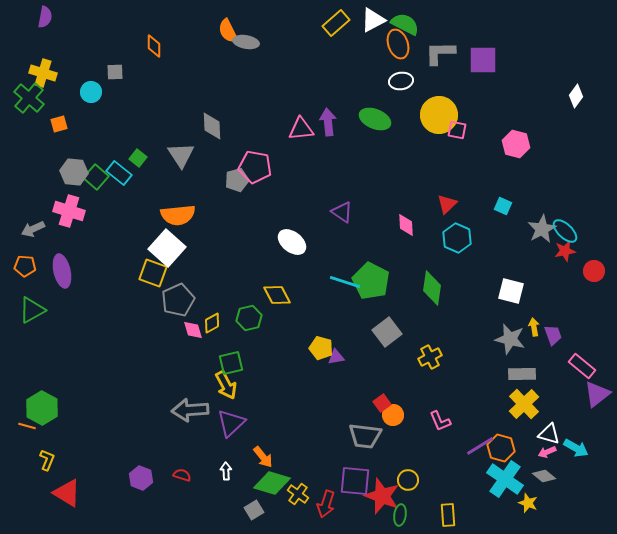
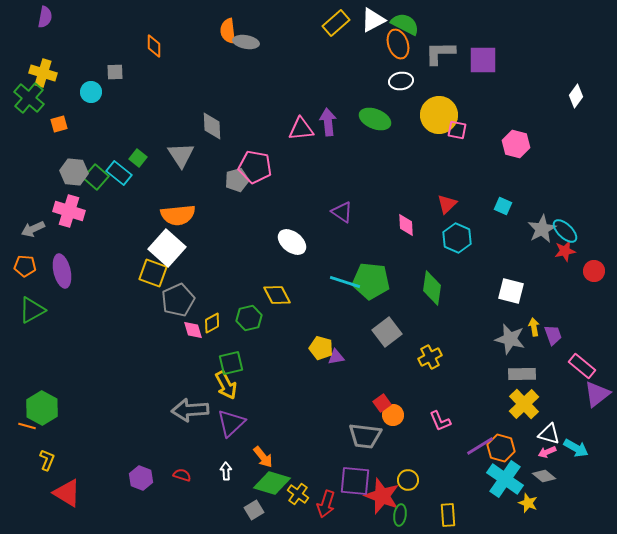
orange semicircle at (228, 31): rotated 20 degrees clockwise
green pentagon at (371, 281): rotated 21 degrees counterclockwise
